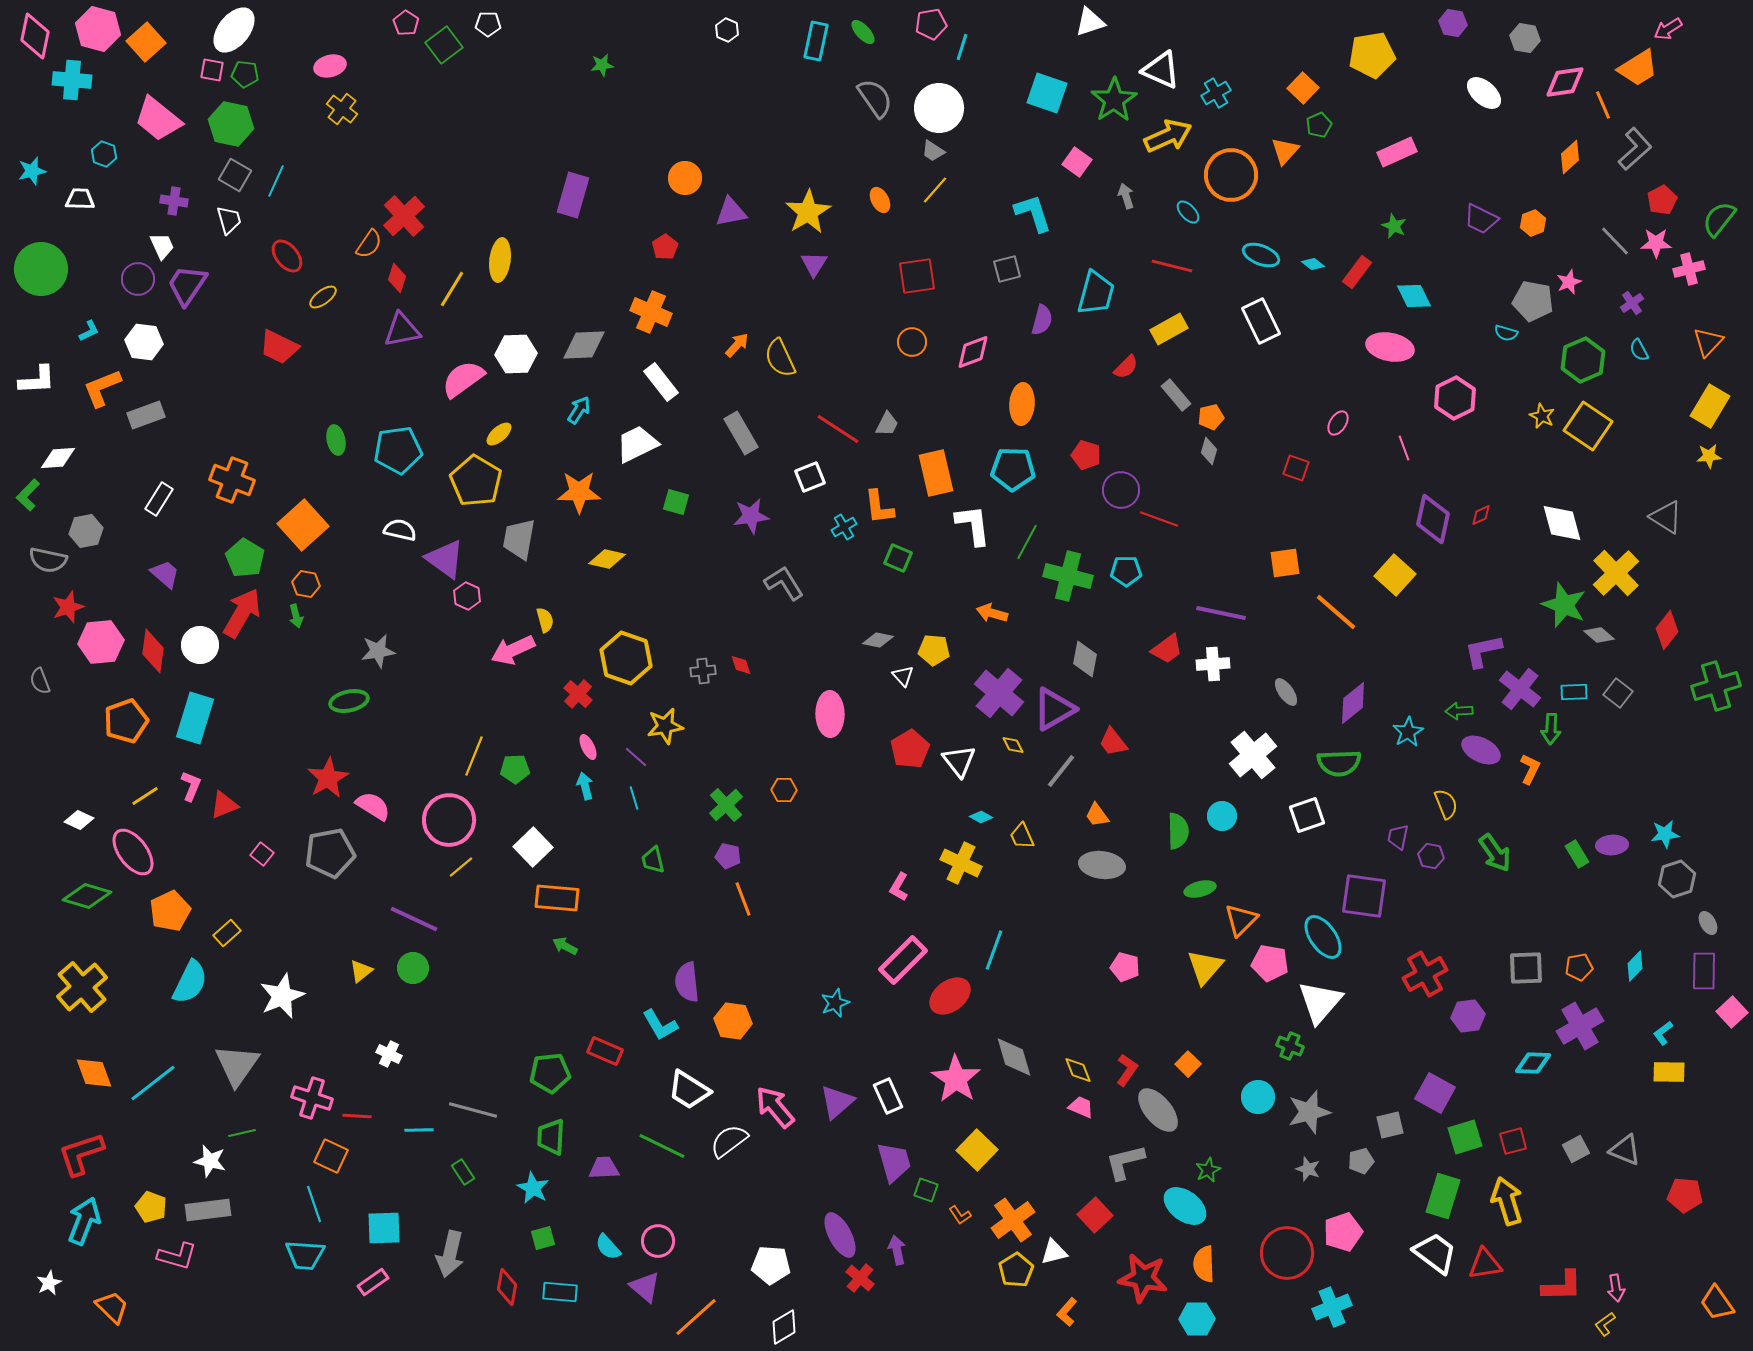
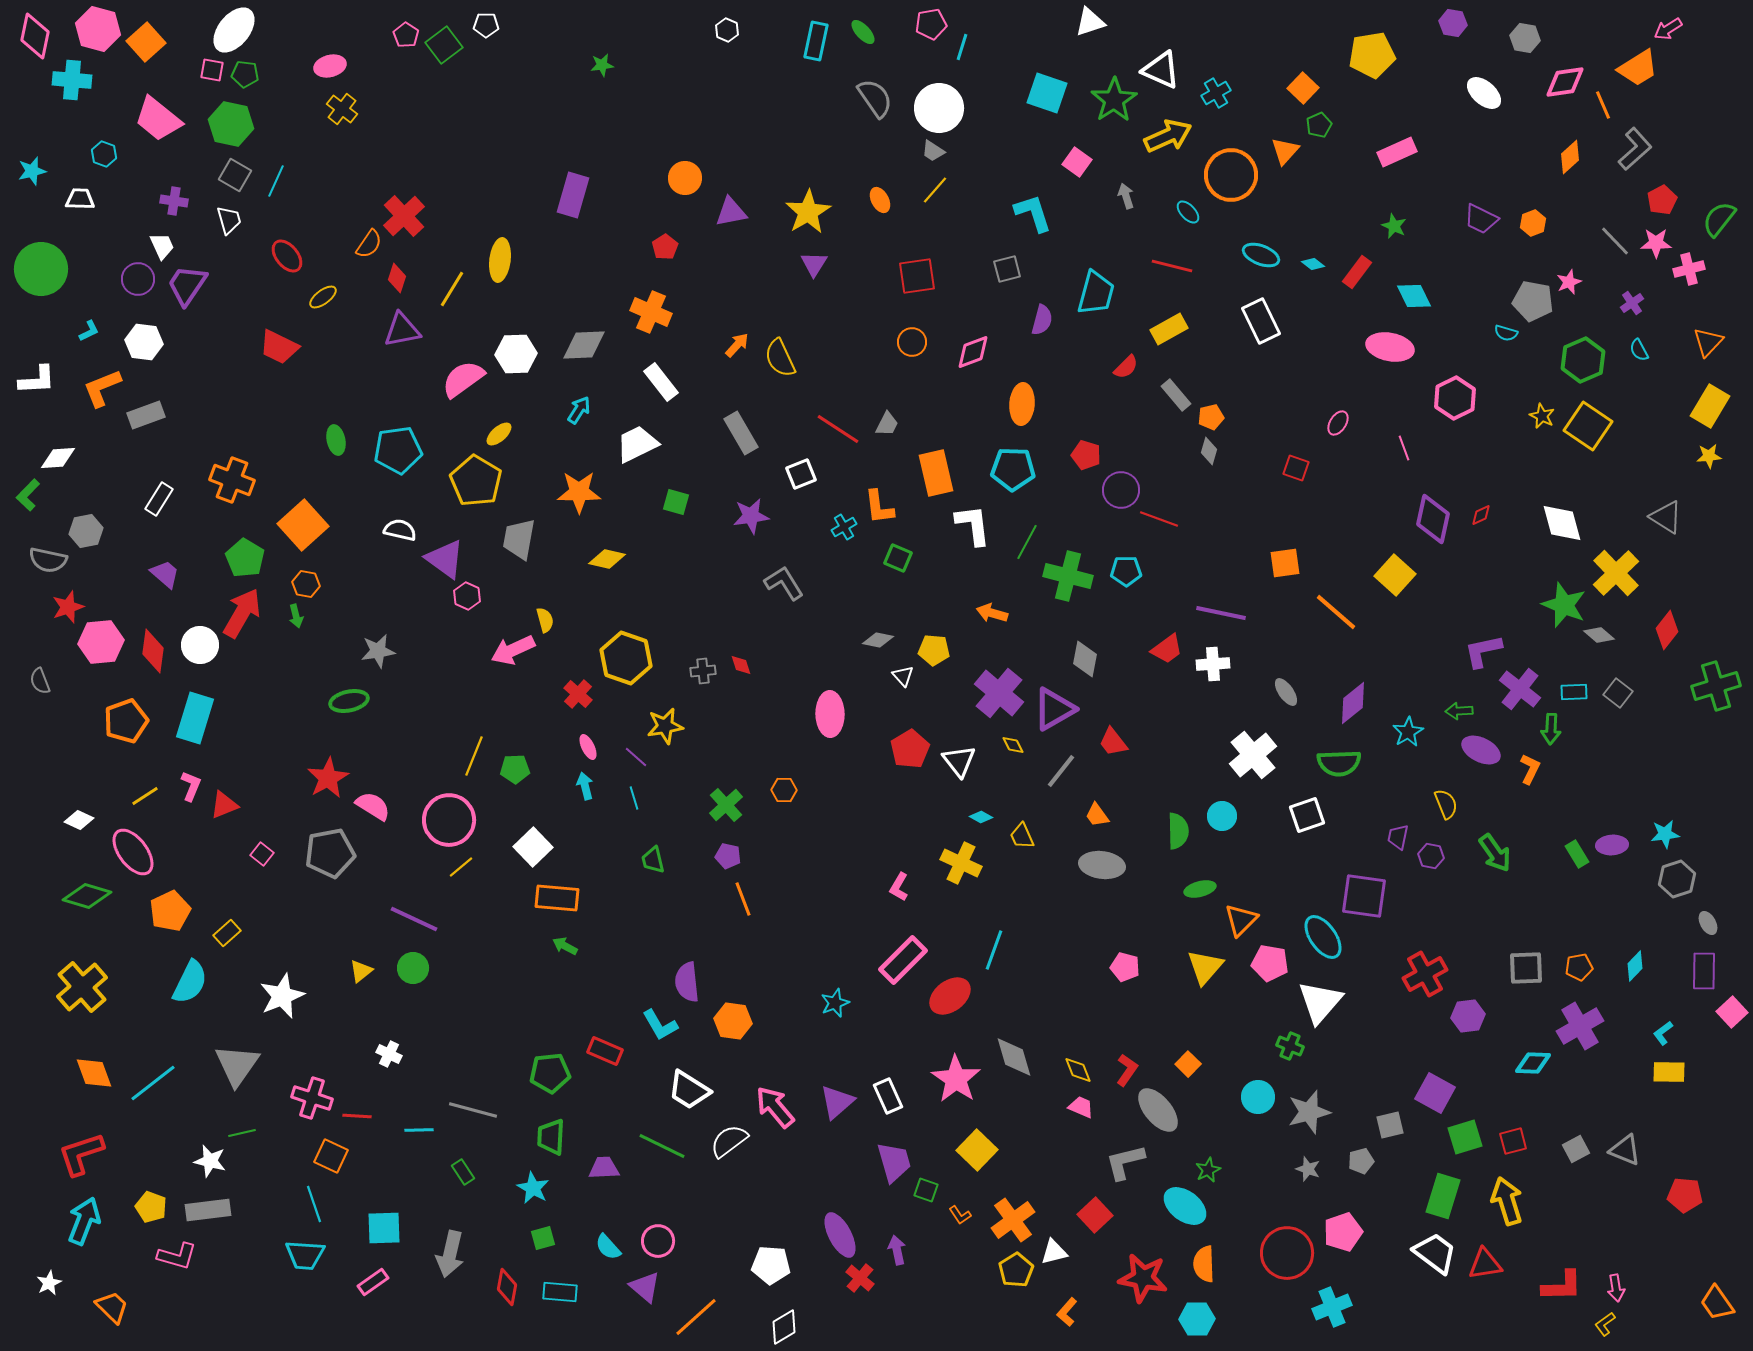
pink pentagon at (406, 23): moved 12 px down
white pentagon at (488, 24): moved 2 px left, 1 px down
white square at (810, 477): moved 9 px left, 3 px up
